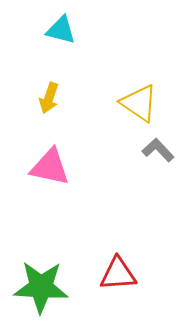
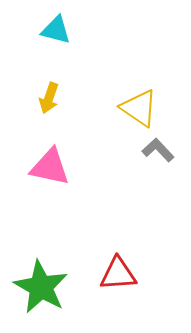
cyan triangle: moved 5 px left
yellow triangle: moved 5 px down
green star: rotated 26 degrees clockwise
